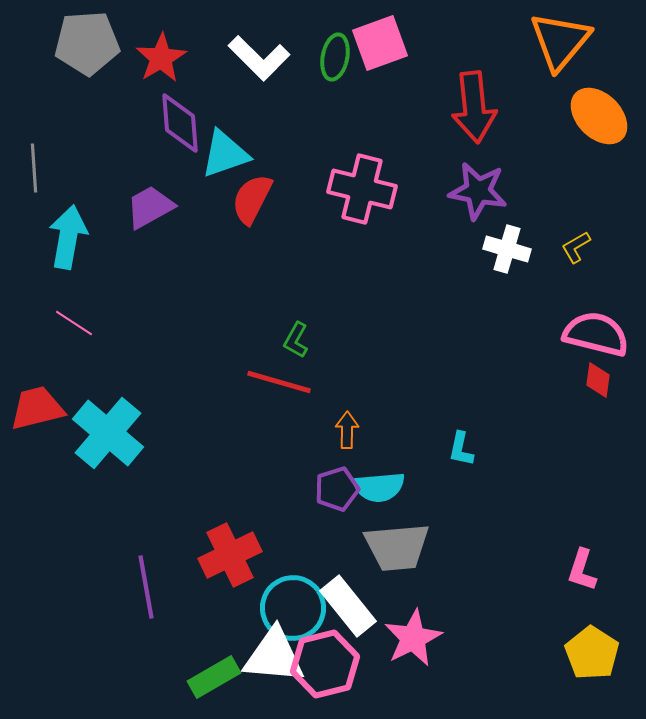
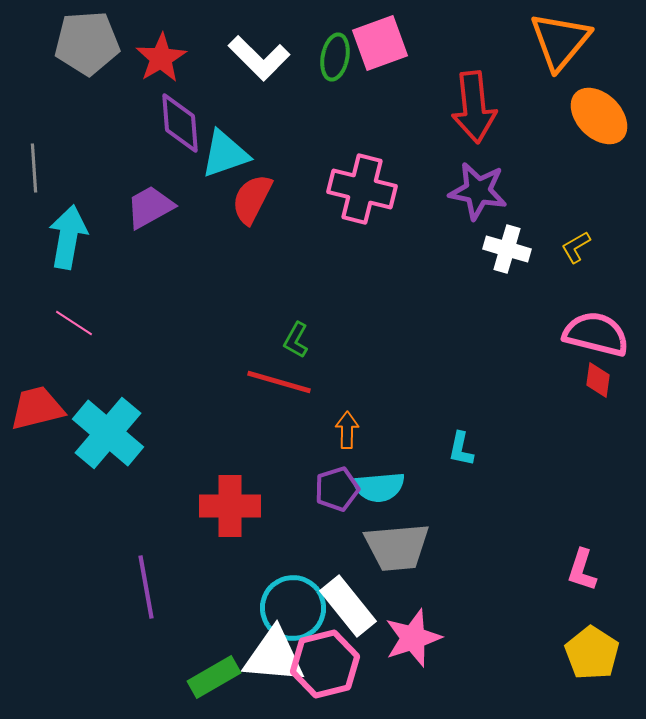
red cross: moved 49 px up; rotated 26 degrees clockwise
pink star: rotated 8 degrees clockwise
